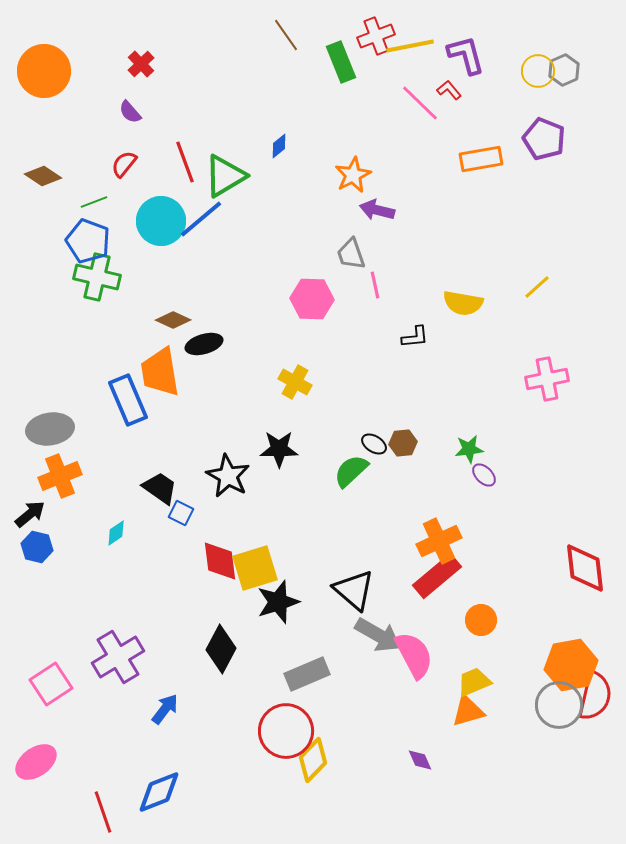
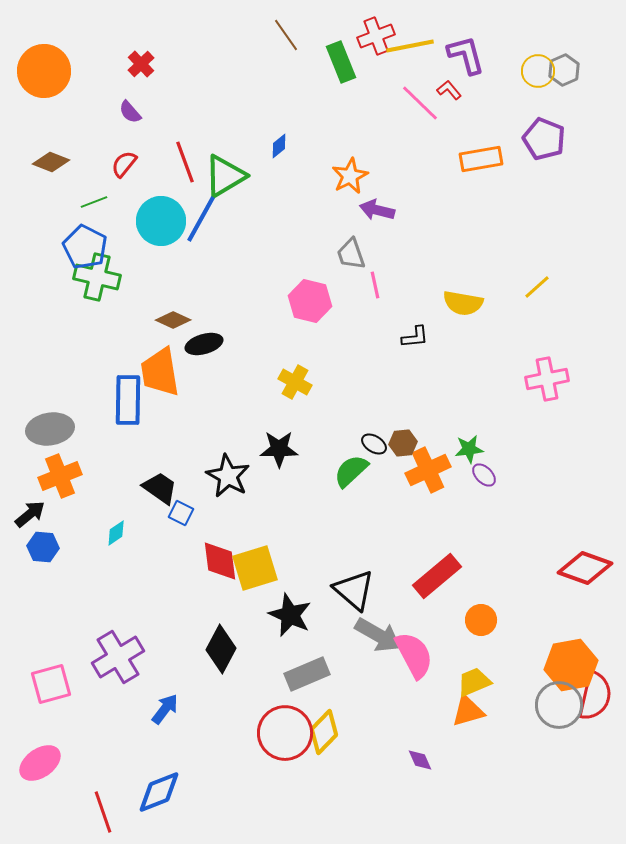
orange star at (353, 175): moved 3 px left, 1 px down
brown diamond at (43, 176): moved 8 px right, 14 px up; rotated 12 degrees counterclockwise
blue line at (201, 219): rotated 21 degrees counterclockwise
blue pentagon at (88, 241): moved 3 px left, 6 px down; rotated 6 degrees clockwise
pink hexagon at (312, 299): moved 2 px left, 2 px down; rotated 12 degrees clockwise
blue rectangle at (128, 400): rotated 24 degrees clockwise
orange cross at (439, 541): moved 11 px left, 71 px up
blue hexagon at (37, 547): moved 6 px right; rotated 8 degrees counterclockwise
red diamond at (585, 568): rotated 64 degrees counterclockwise
black star at (278, 602): moved 12 px right, 13 px down; rotated 30 degrees counterclockwise
pink square at (51, 684): rotated 18 degrees clockwise
red circle at (286, 731): moved 1 px left, 2 px down
yellow diamond at (313, 760): moved 11 px right, 28 px up
pink ellipse at (36, 762): moved 4 px right, 1 px down
